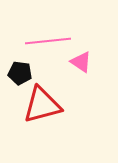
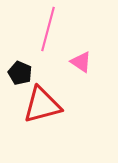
pink line: moved 12 px up; rotated 69 degrees counterclockwise
black pentagon: rotated 15 degrees clockwise
